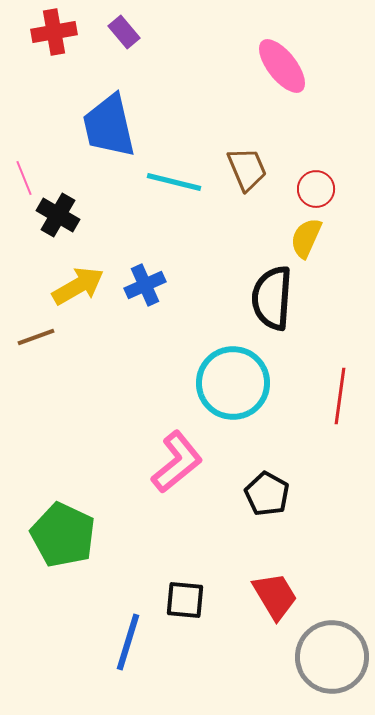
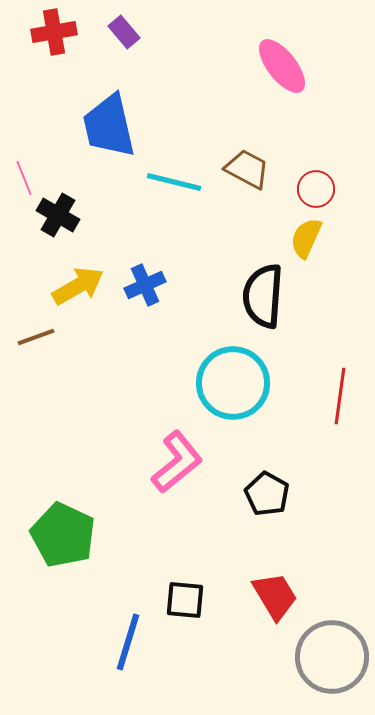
brown trapezoid: rotated 39 degrees counterclockwise
black semicircle: moved 9 px left, 2 px up
